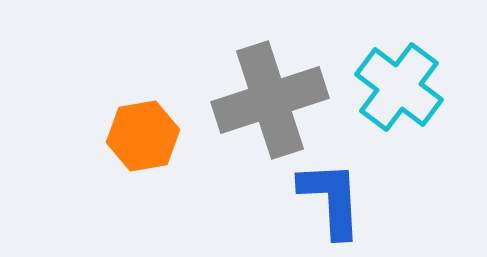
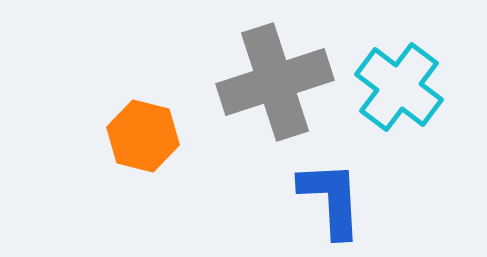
gray cross: moved 5 px right, 18 px up
orange hexagon: rotated 24 degrees clockwise
